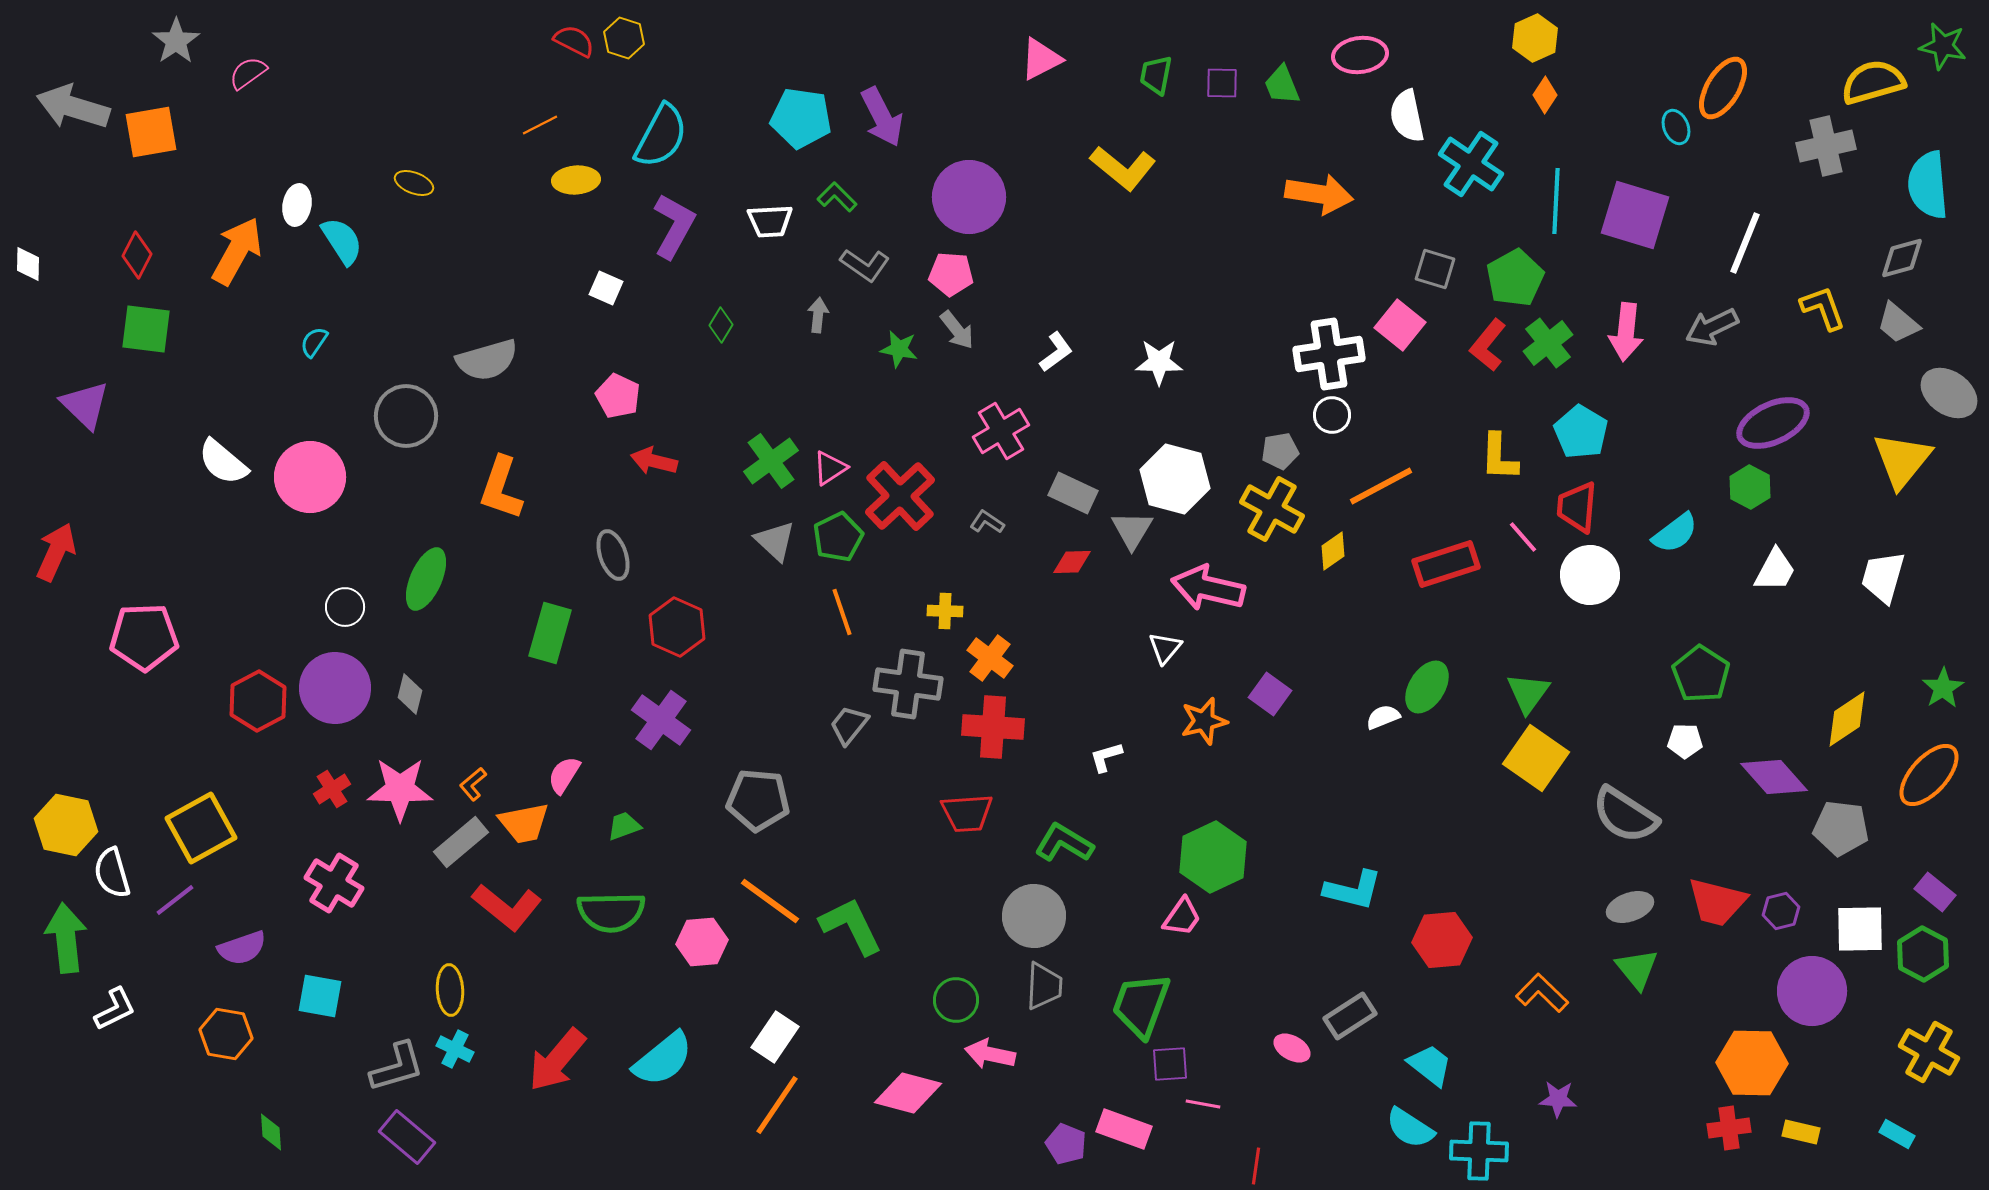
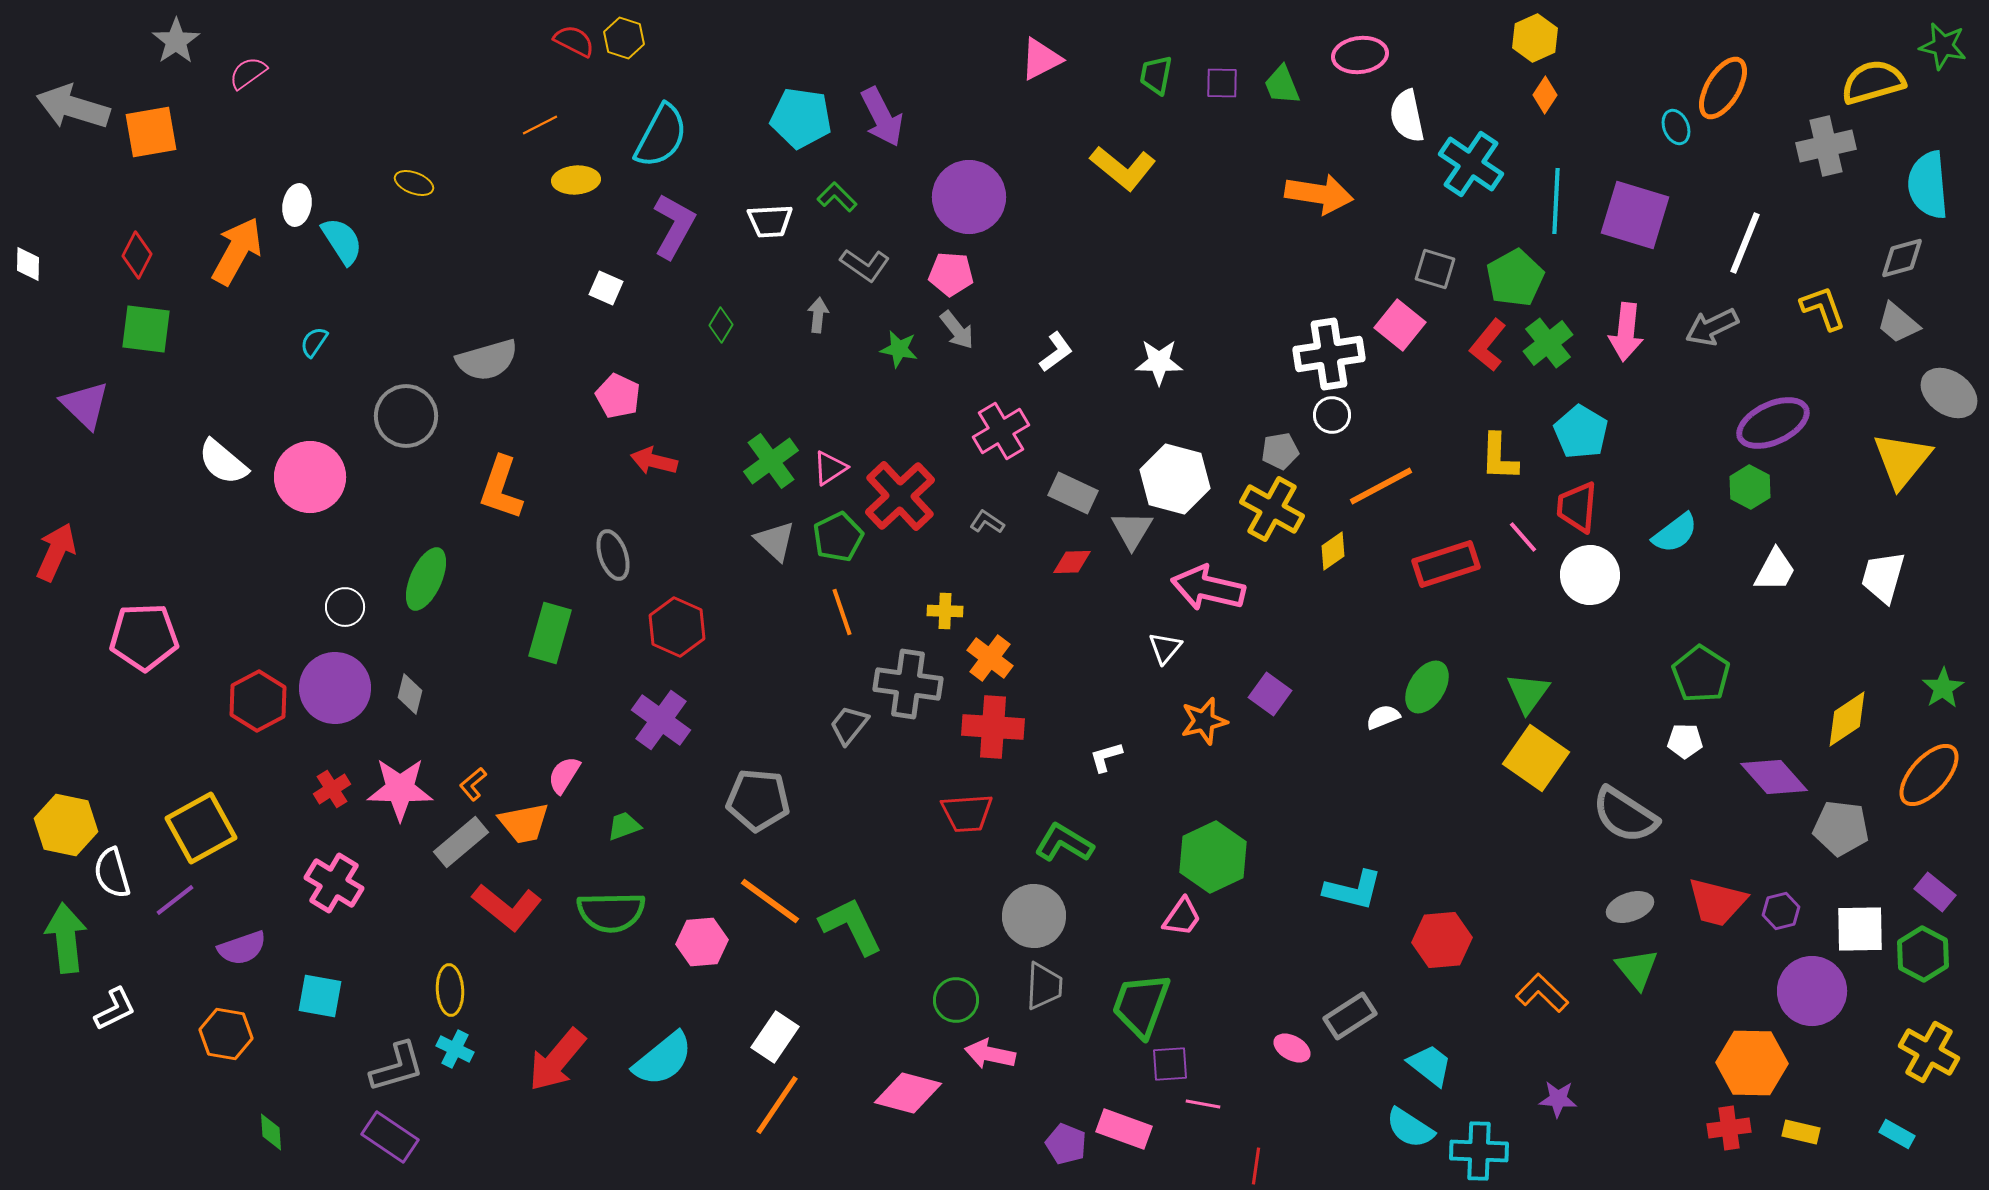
purple rectangle at (407, 1137): moved 17 px left; rotated 6 degrees counterclockwise
